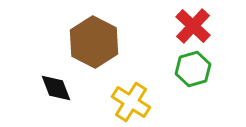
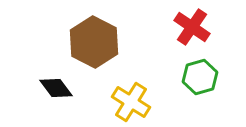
red cross: moved 1 px left, 1 px down; rotated 9 degrees counterclockwise
green hexagon: moved 7 px right, 8 px down
black diamond: rotated 16 degrees counterclockwise
